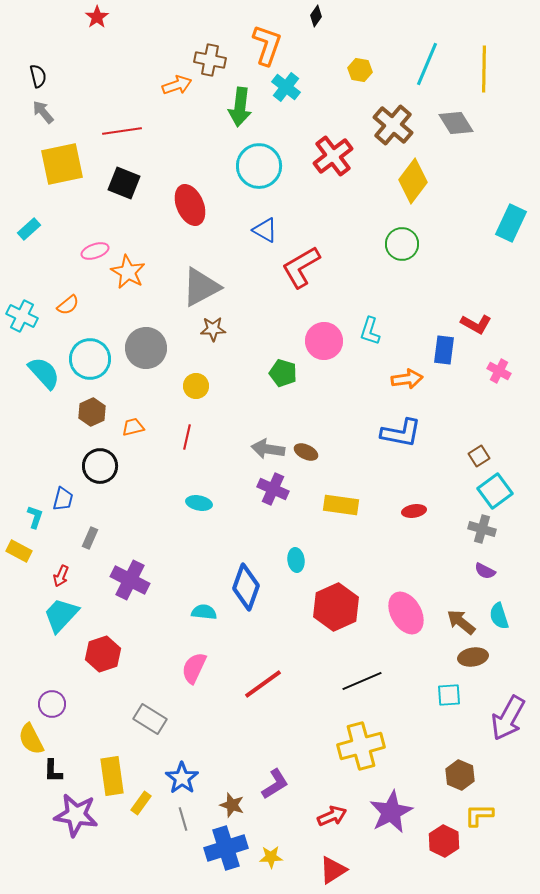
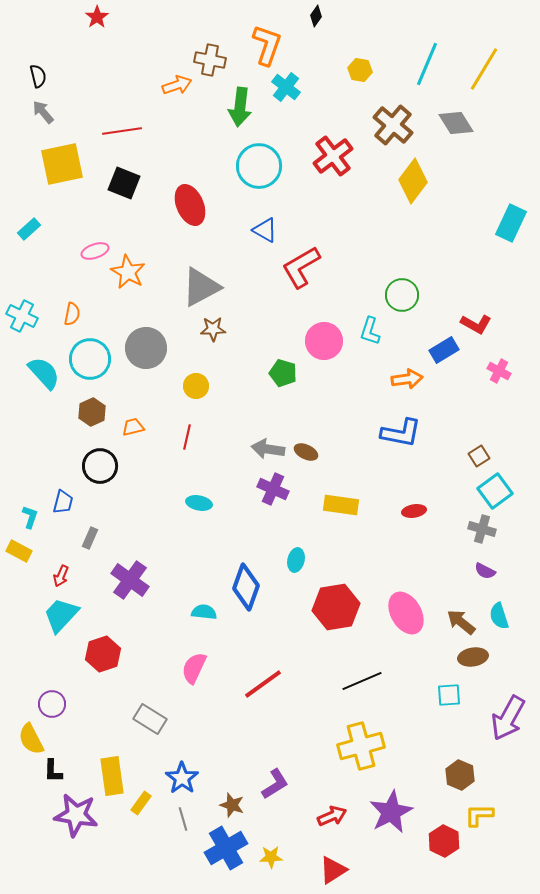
yellow line at (484, 69): rotated 30 degrees clockwise
green circle at (402, 244): moved 51 px down
orange semicircle at (68, 305): moved 4 px right, 9 px down; rotated 40 degrees counterclockwise
blue rectangle at (444, 350): rotated 52 degrees clockwise
blue trapezoid at (63, 499): moved 3 px down
cyan L-shape at (35, 517): moved 5 px left
cyan ellipse at (296, 560): rotated 20 degrees clockwise
purple cross at (130, 580): rotated 9 degrees clockwise
red hexagon at (336, 607): rotated 15 degrees clockwise
blue cross at (226, 848): rotated 12 degrees counterclockwise
